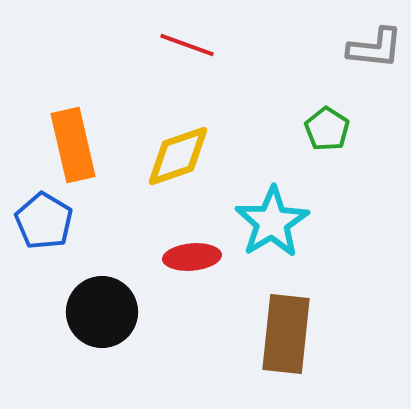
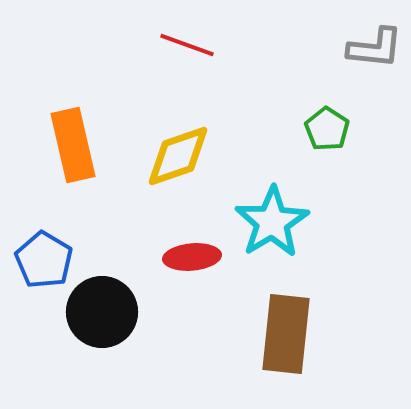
blue pentagon: moved 39 px down
